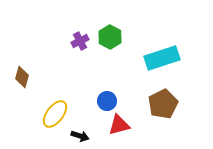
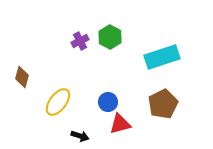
cyan rectangle: moved 1 px up
blue circle: moved 1 px right, 1 px down
yellow ellipse: moved 3 px right, 12 px up
red triangle: moved 1 px right, 1 px up
